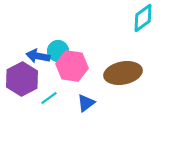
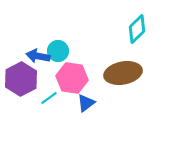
cyan diamond: moved 6 px left, 11 px down; rotated 8 degrees counterclockwise
pink hexagon: moved 12 px down
purple hexagon: moved 1 px left
